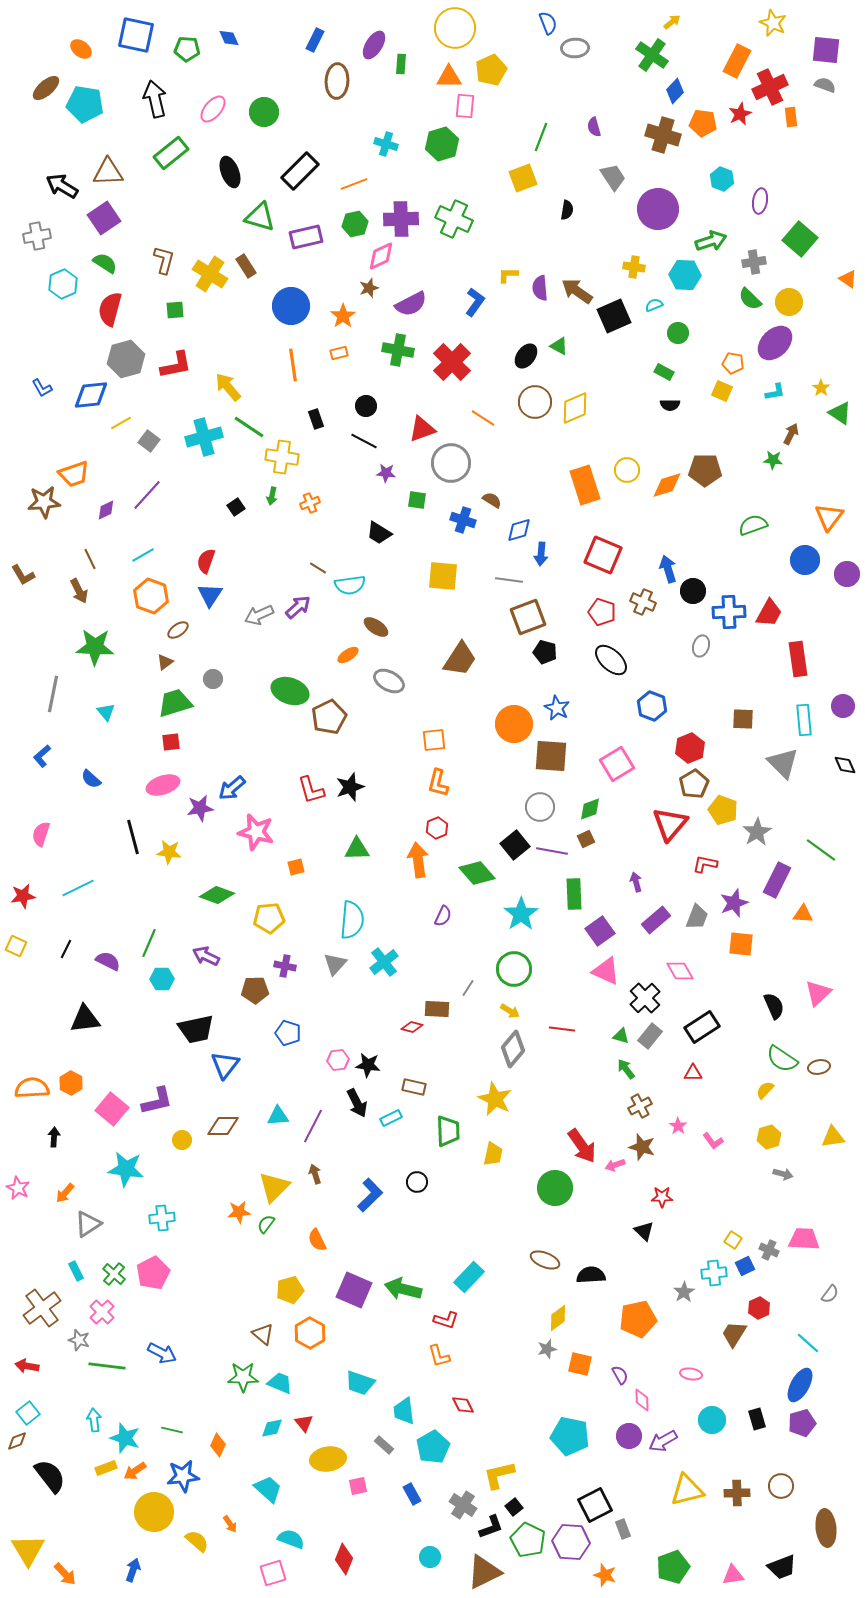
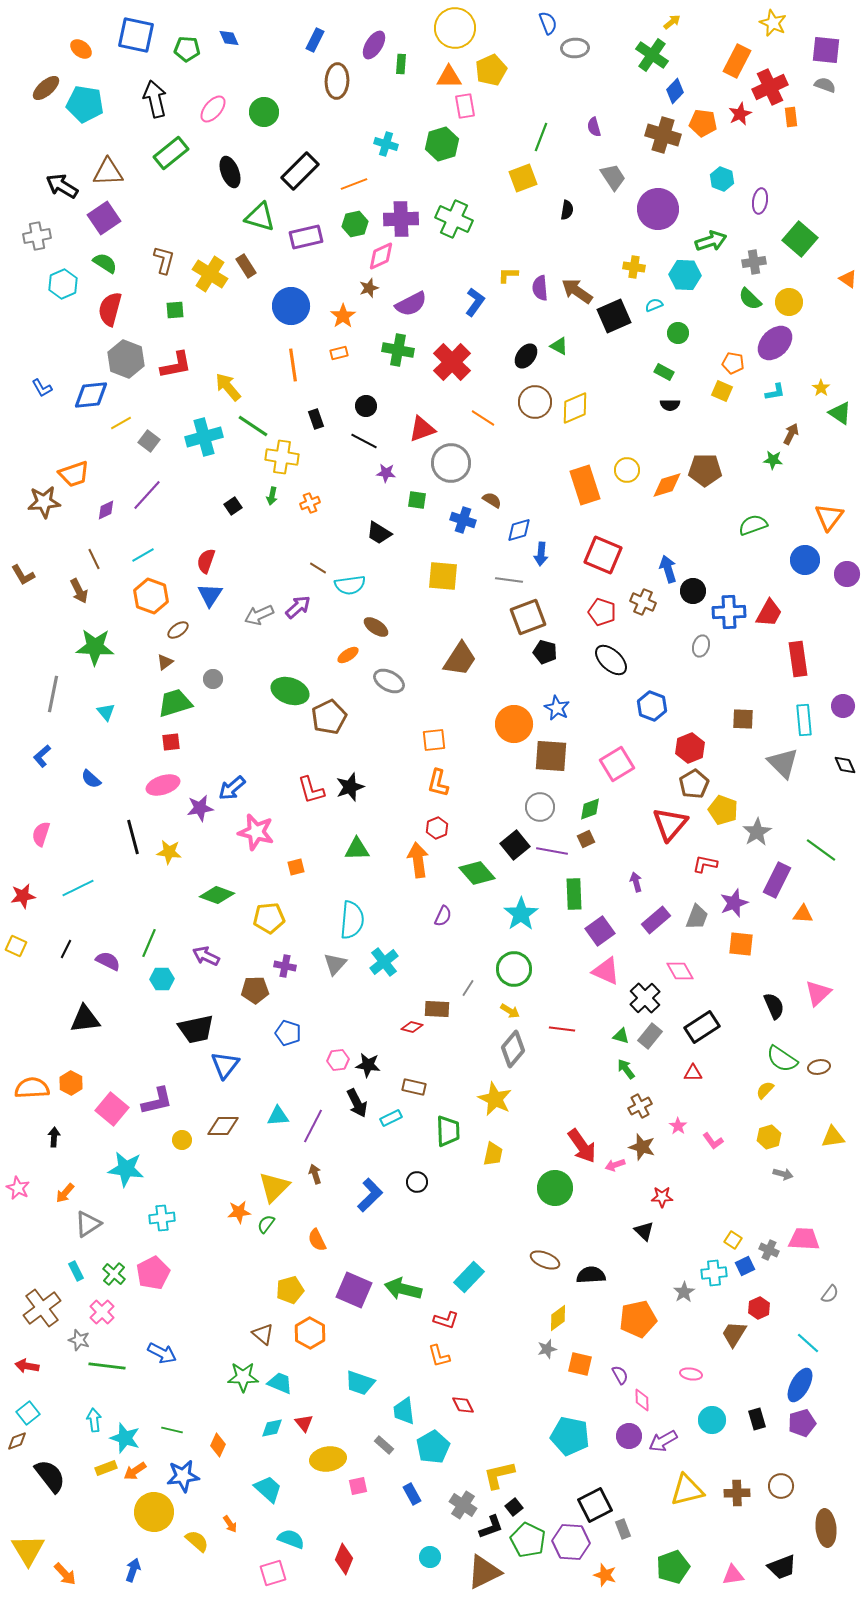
pink rectangle at (465, 106): rotated 15 degrees counterclockwise
gray hexagon at (126, 359): rotated 24 degrees counterclockwise
green line at (249, 427): moved 4 px right, 1 px up
black square at (236, 507): moved 3 px left, 1 px up
brown line at (90, 559): moved 4 px right
